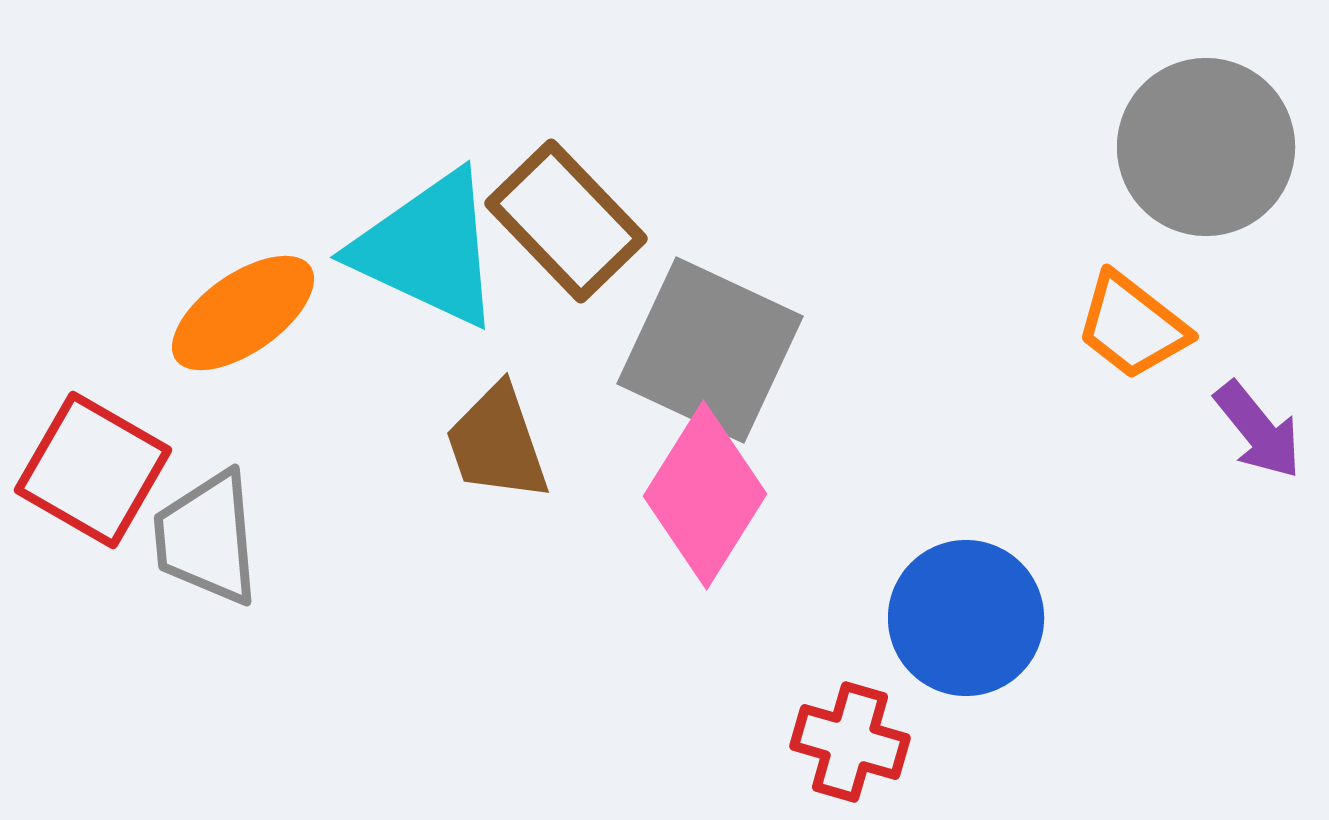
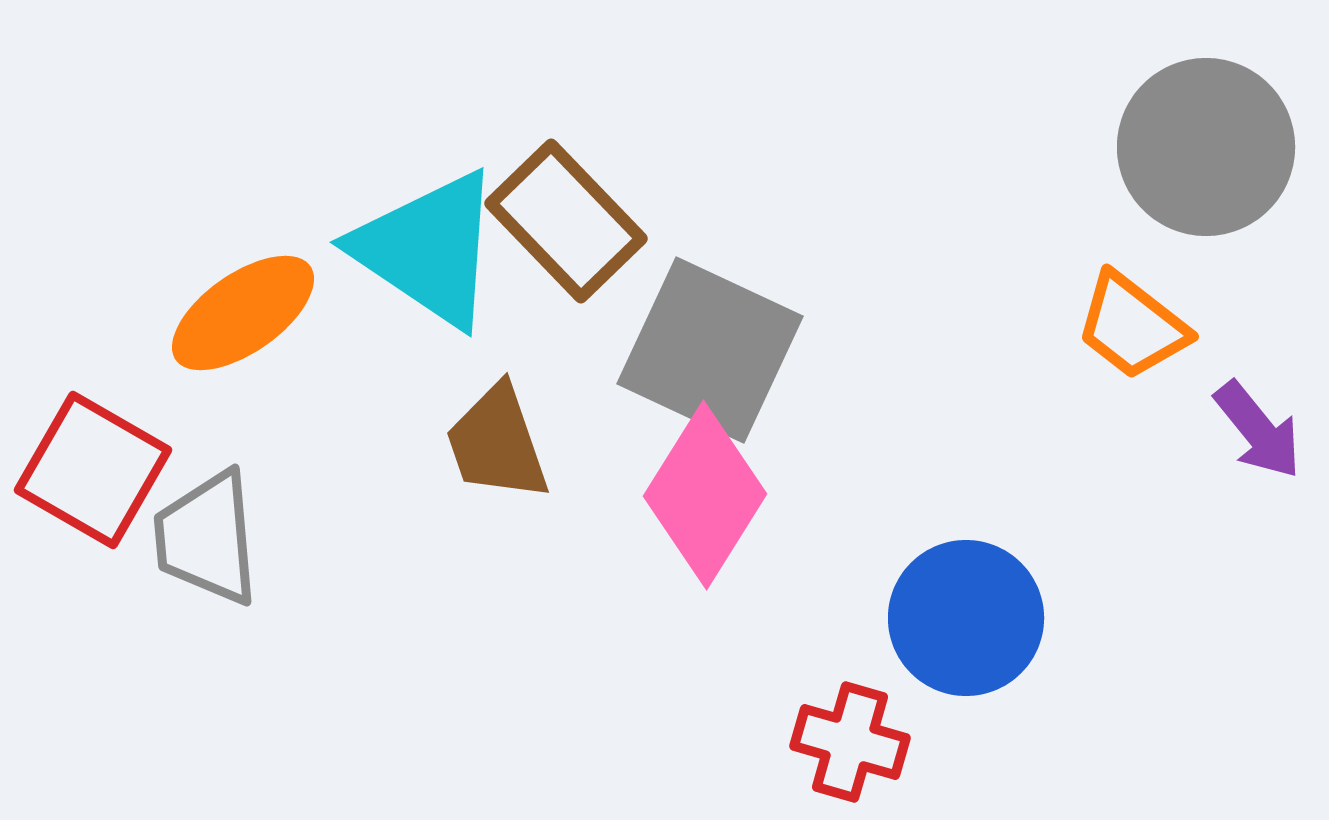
cyan triangle: rotated 9 degrees clockwise
